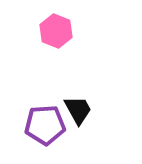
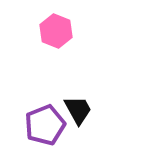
purple pentagon: rotated 18 degrees counterclockwise
